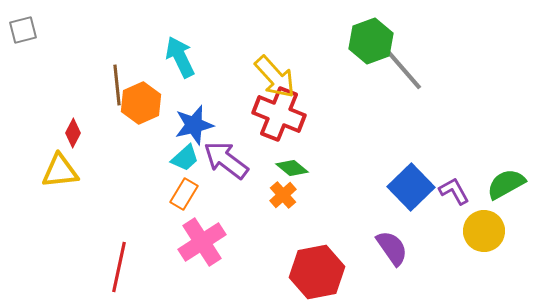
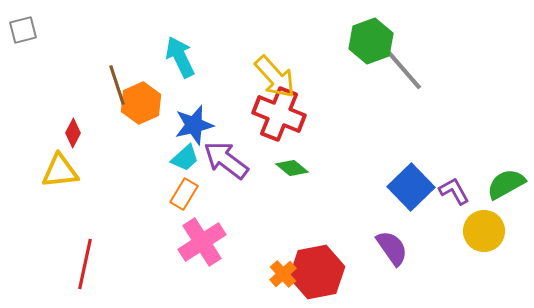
brown line: rotated 12 degrees counterclockwise
orange cross: moved 79 px down
red line: moved 34 px left, 3 px up
